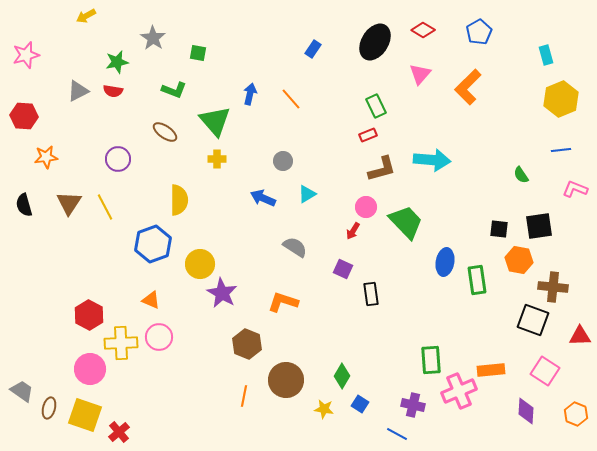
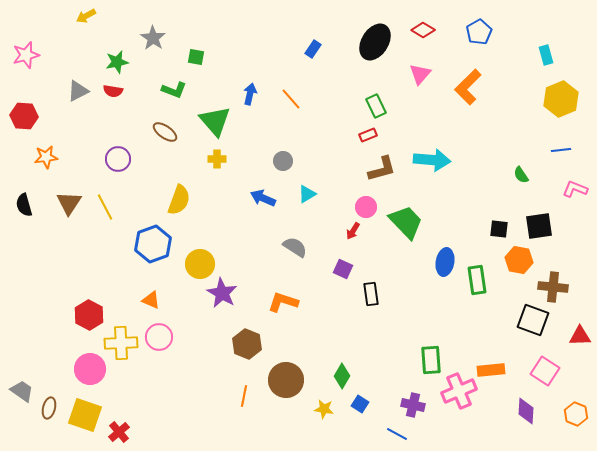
green square at (198, 53): moved 2 px left, 4 px down
yellow semicircle at (179, 200): rotated 20 degrees clockwise
